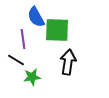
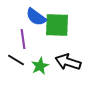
blue semicircle: rotated 25 degrees counterclockwise
green square: moved 5 px up
black arrow: rotated 80 degrees counterclockwise
green star: moved 8 px right, 11 px up; rotated 18 degrees counterclockwise
